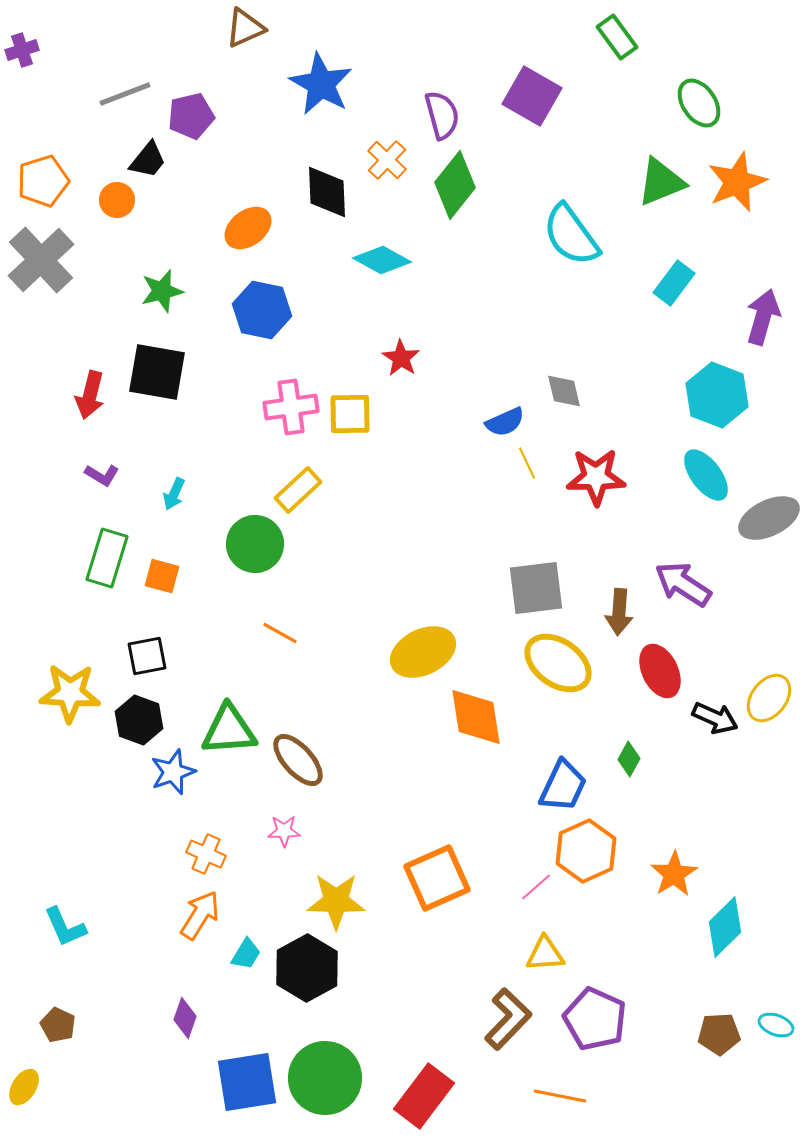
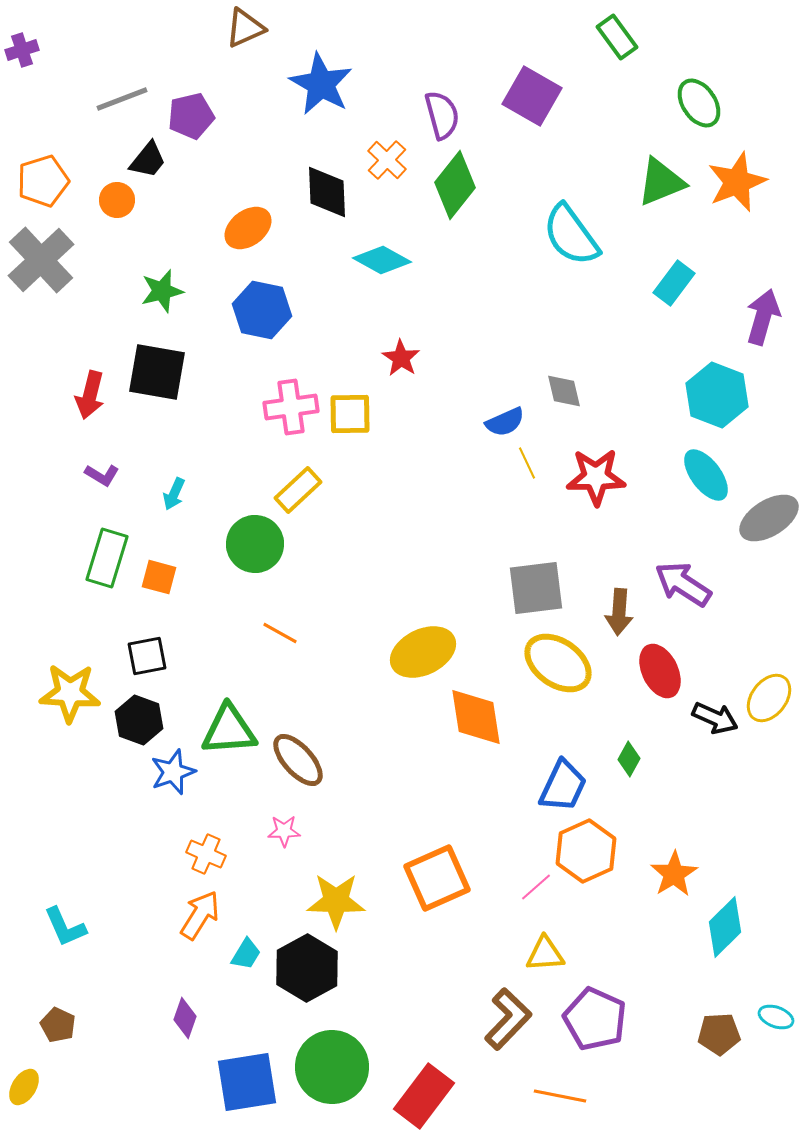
gray line at (125, 94): moved 3 px left, 5 px down
gray ellipse at (769, 518): rotated 6 degrees counterclockwise
orange square at (162, 576): moved 3 px left, 1 px down
cyan ellipse at (776, 1025): moved 8 px up
green circle at (325, 1078): moved 7 px right, 11 px up
